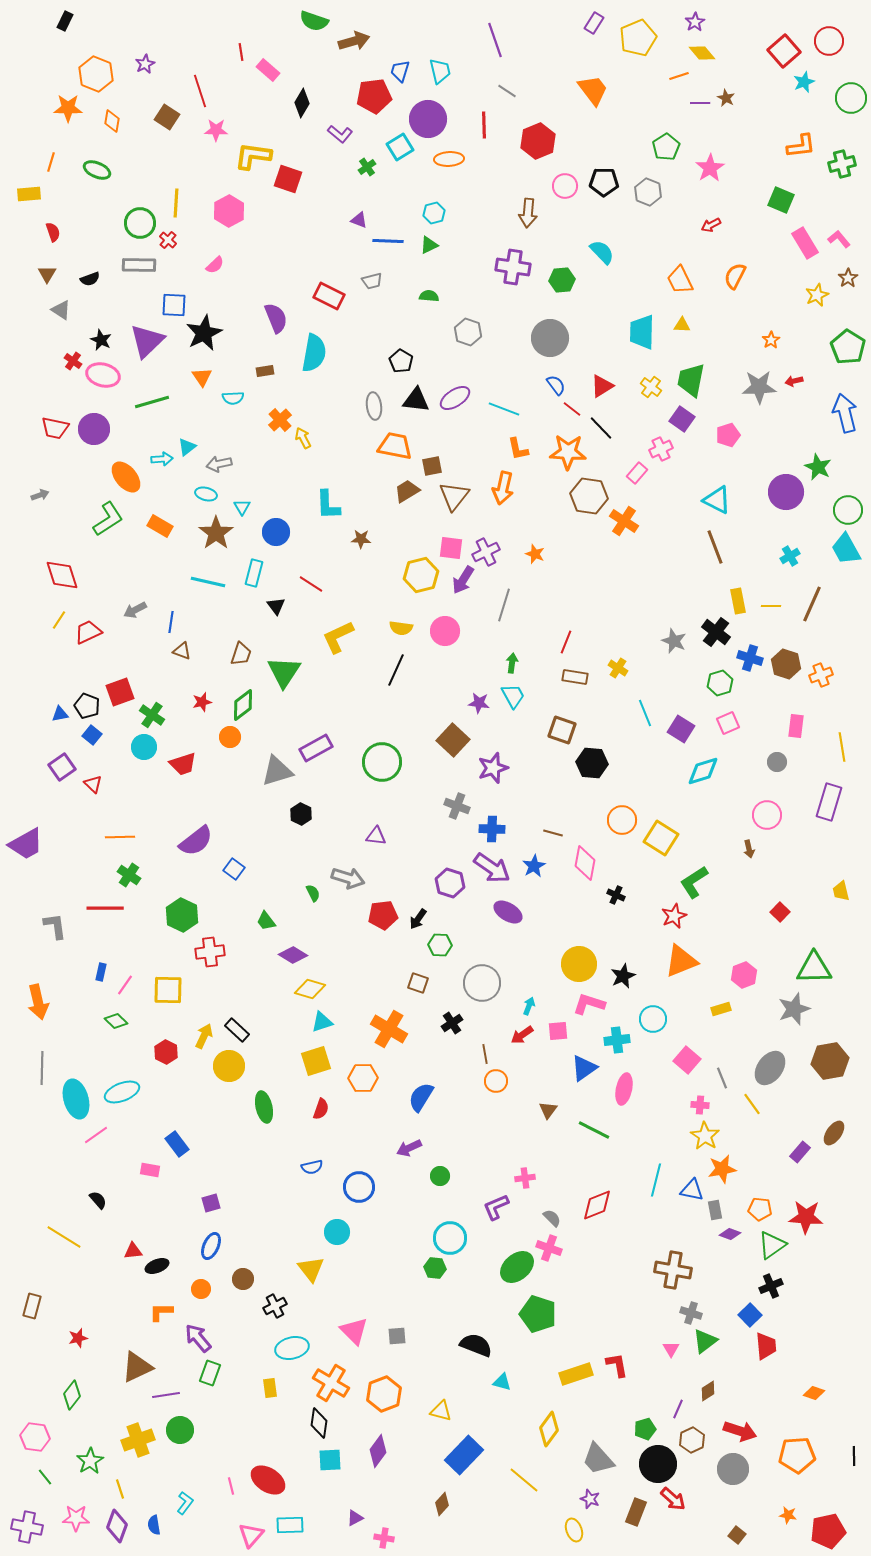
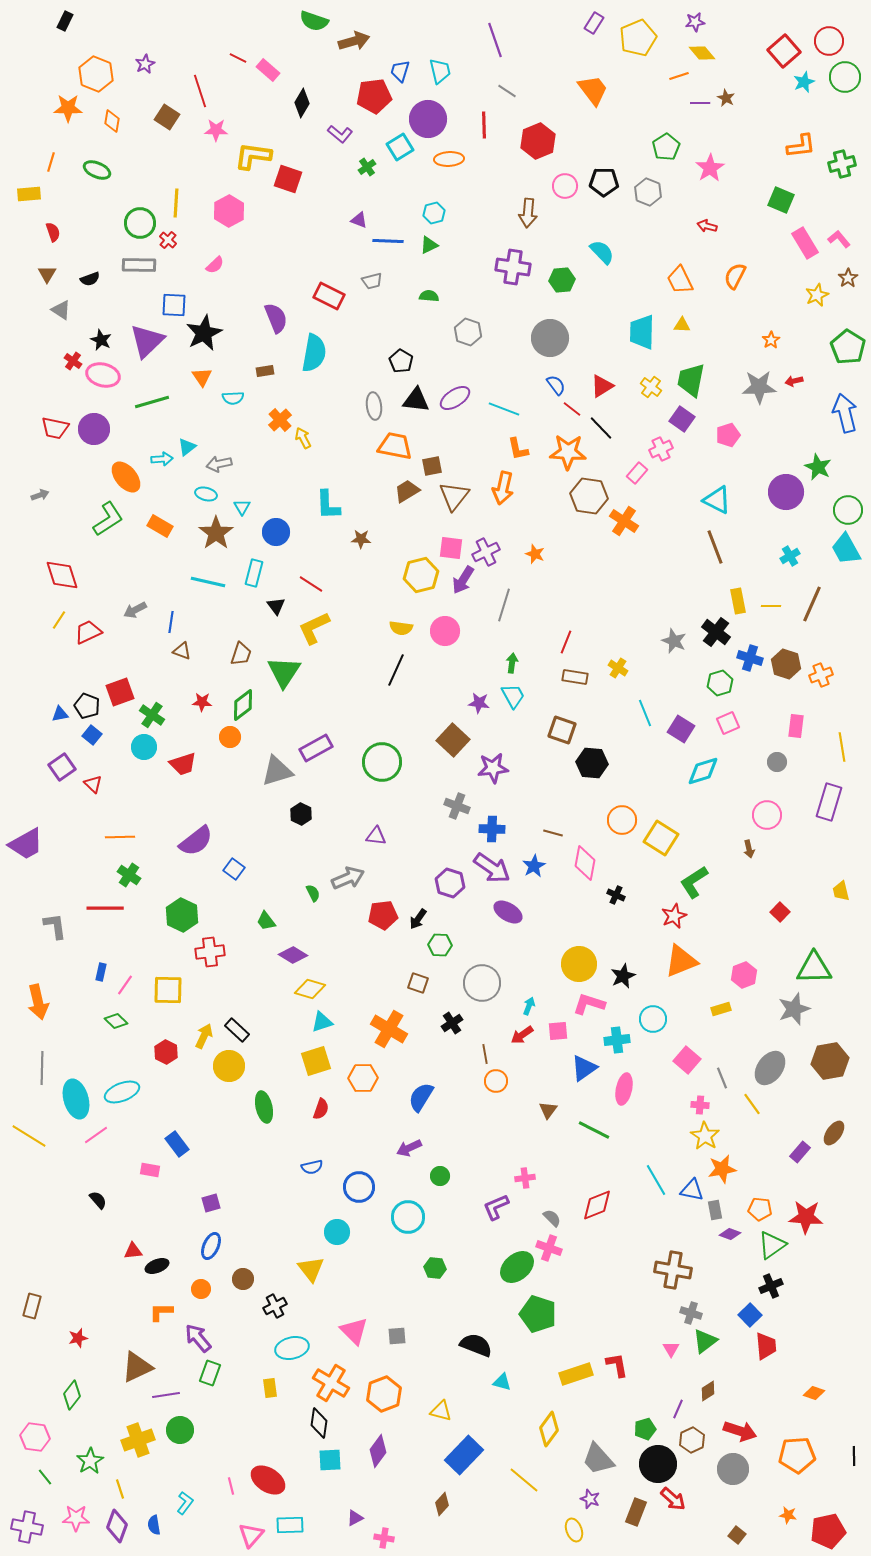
purple star at (695, 22): rotated 24 degrees clockwise
red line at (241, 52): moved 3 px left, 6 px down; rotated 54 degrees counterclockwise
green circle at (851, 98): moved 6 px left, 21 px up
red arrow at (711, 225): moved 4 px left, 1 px down; rotated 42 degrees clockwise
yellow L-shape at (338, 637): moved 24 px left, 9 px up
red star at (202, 702): rotated 18 degrees clockwise
purple star at (493, 768): rotated 12 degrees clockwise
gray arrow at (348, 878): rotated 40 degrees counterclockwise
cyan line at (656, 1180): rotated 44 degrees counterclockwise
yellow line at (64, 1237): moved 35 px left, 101 px up
cyan circle at (450, 1238): moved 42 px left, 21 px up
